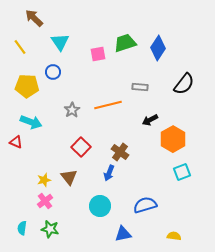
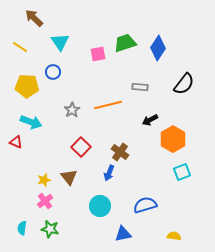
yellow line: rotated 21 degrees counterclockwise
